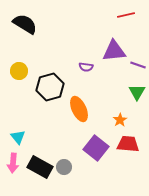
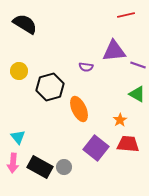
green triangle: moved 2 px down; rotated 30 degrees counterclockwise
